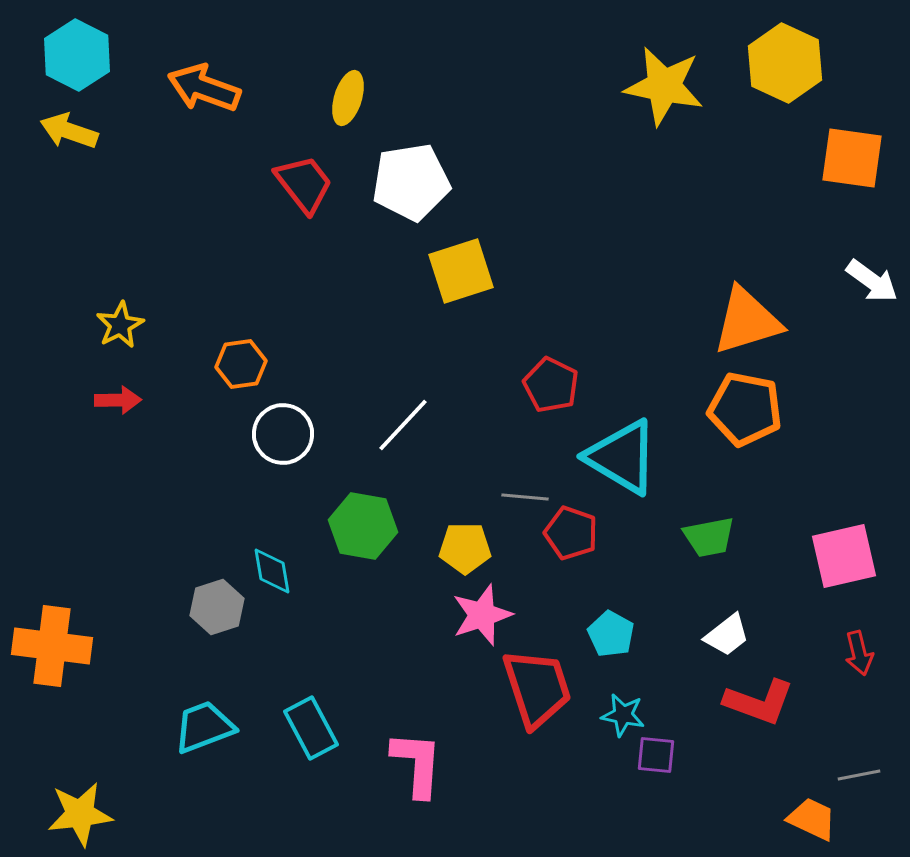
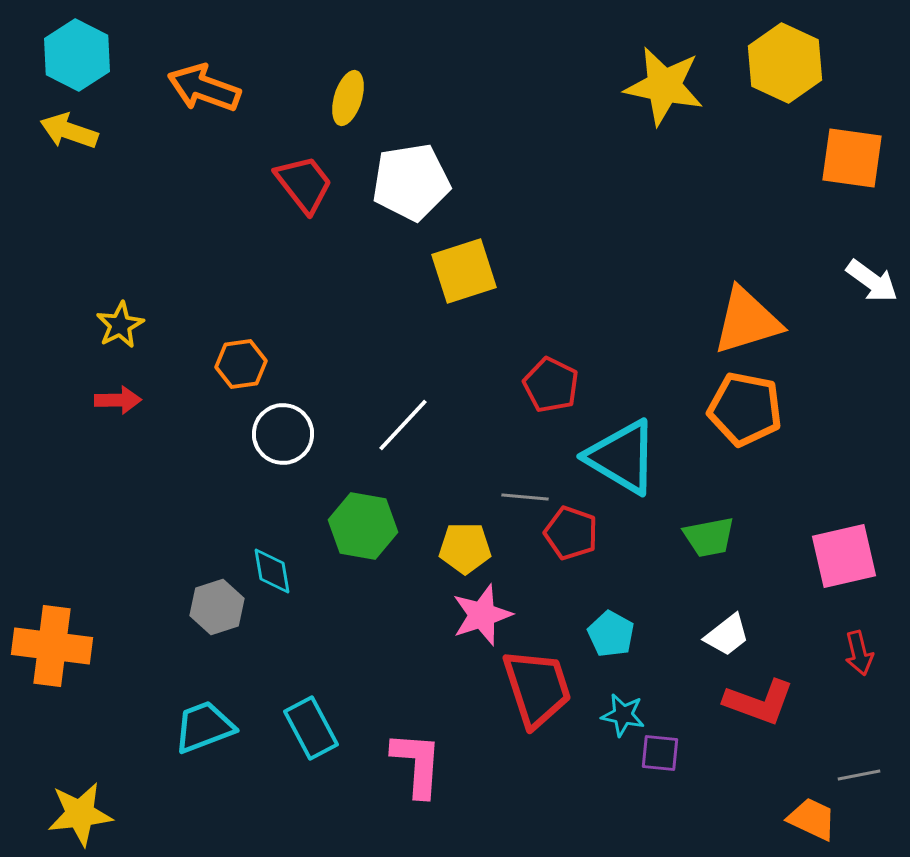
yellow square at (461, 271): moved 3 px right
purple square at (656, 755): moved 4 px right, 2 px up
